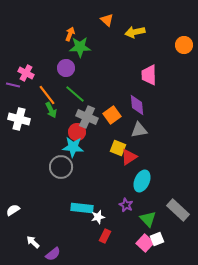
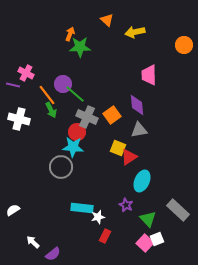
purple circle: moved 3 px left, 16 px down
